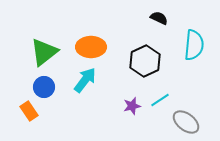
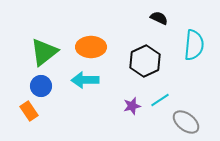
cyan arrow: rotated 128 degrees counterclockwise
blue circle: moved 3 px left, 1 px up
